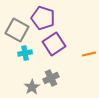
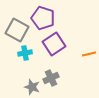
gray star: rotated 21 degrees counterclockwise
